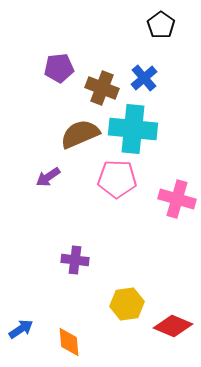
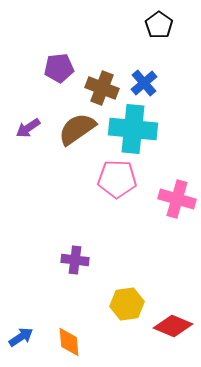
black pentagon: moved 2 px left
blue cross: moved 5 px down
brown semicircle: moved 3 px left, 5 px up; rotated 12 degrees counterclockwise
purple arrow: moved 20 px left, 49 px up
blue arrow: moved 8 px down
